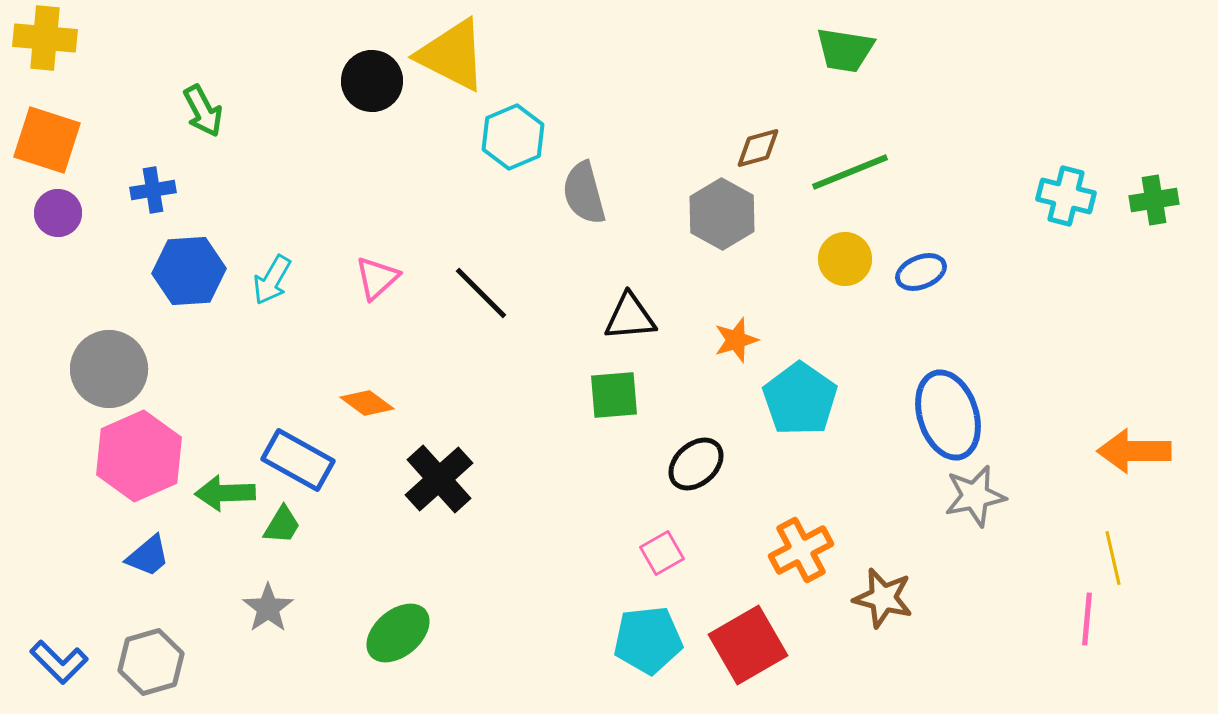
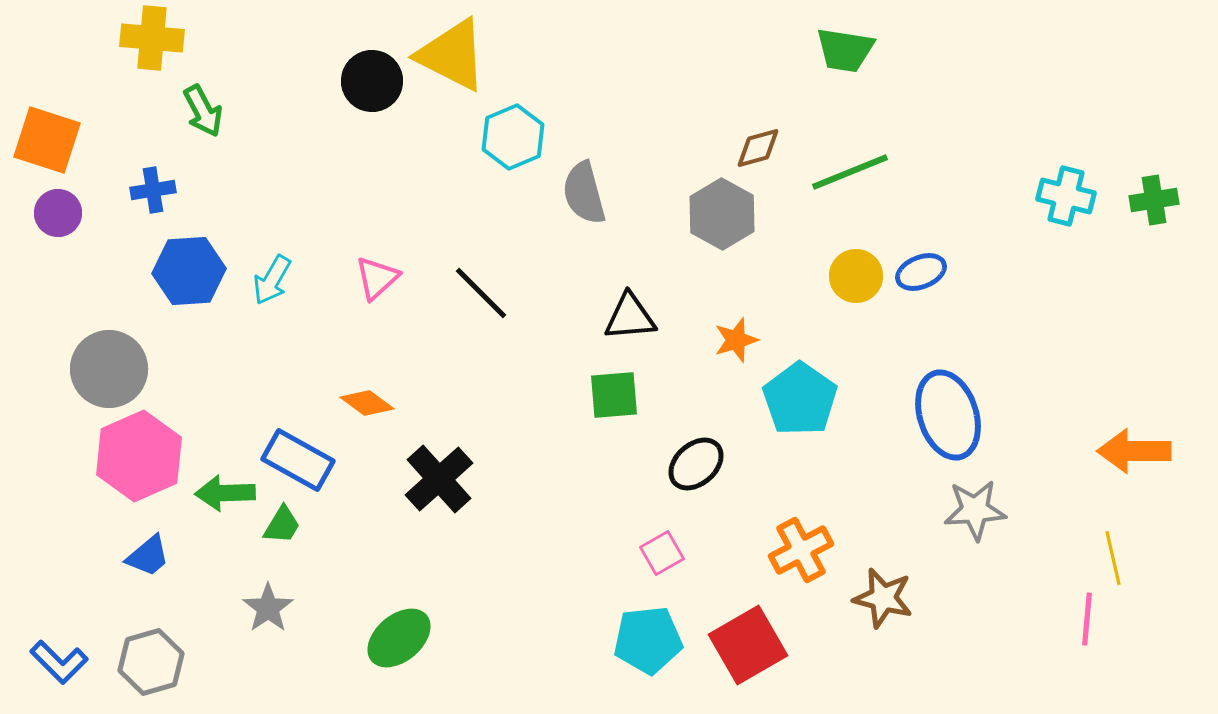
yellow cross at (45, 38): moved 107 px right
yellow circle at (845, 259): moved 11 px right, 17 px down
gray star at (975, 496): moved 14 px down; rotated 8 degrees clockwise
green ellipse at (398, 633): moved 1 px right, 5 px down
